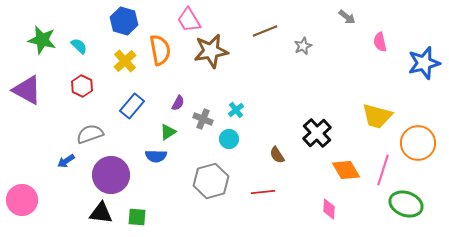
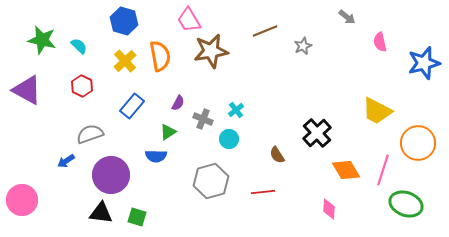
orange semicircle: moved 6 px down
yellow trapezoid: moved 5 px up; rotated 12 degrees clockwise
green square: rotated 12 degrees clockwise
